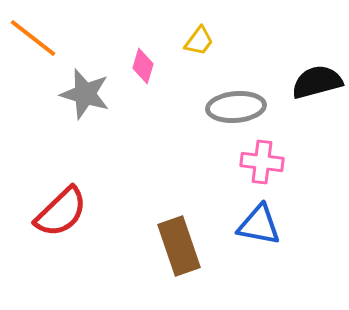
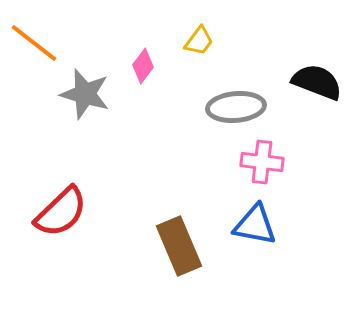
orange line: moved 1 px right, 5 px down
pink diamond: rotated 20 degrees clockwise
black semicircle: rotated 36 degrees clockwise
blue triangle: moved 4 px left
brown rectangle: rotated 4 degrees counterclockwise
